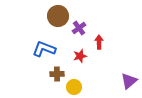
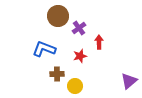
yellow circle: moved 1 px right, 1 px up
